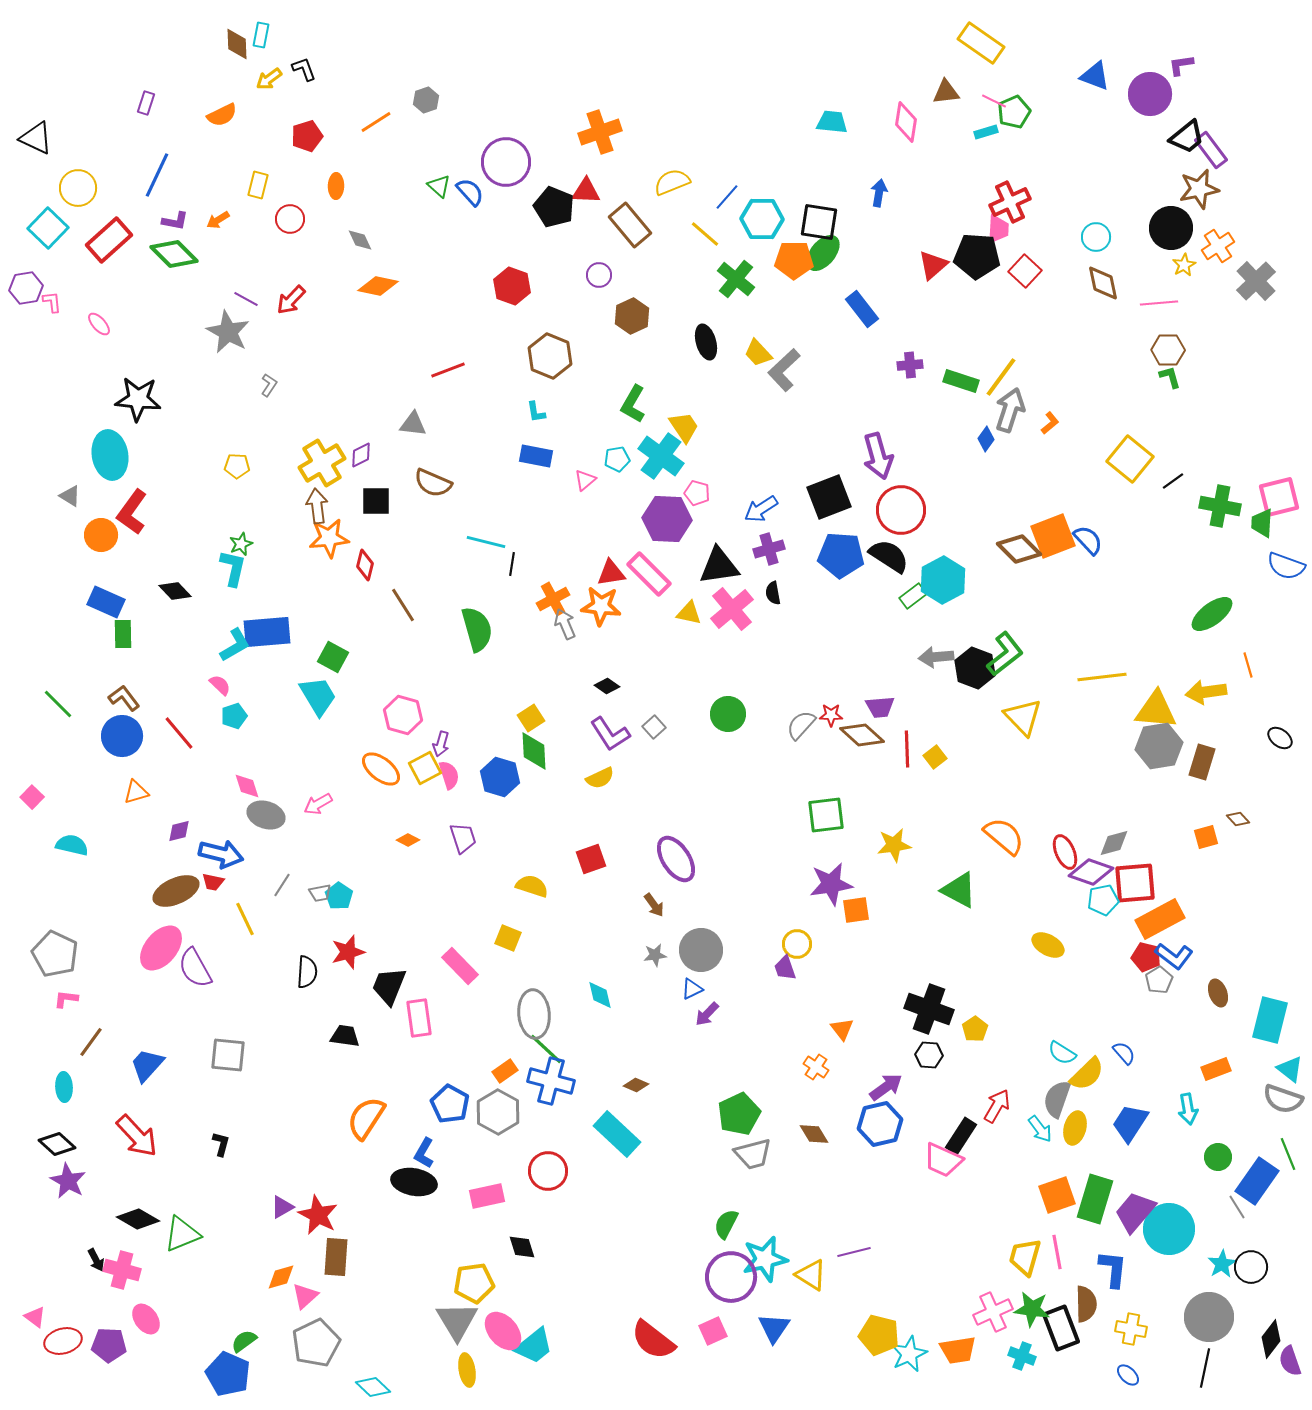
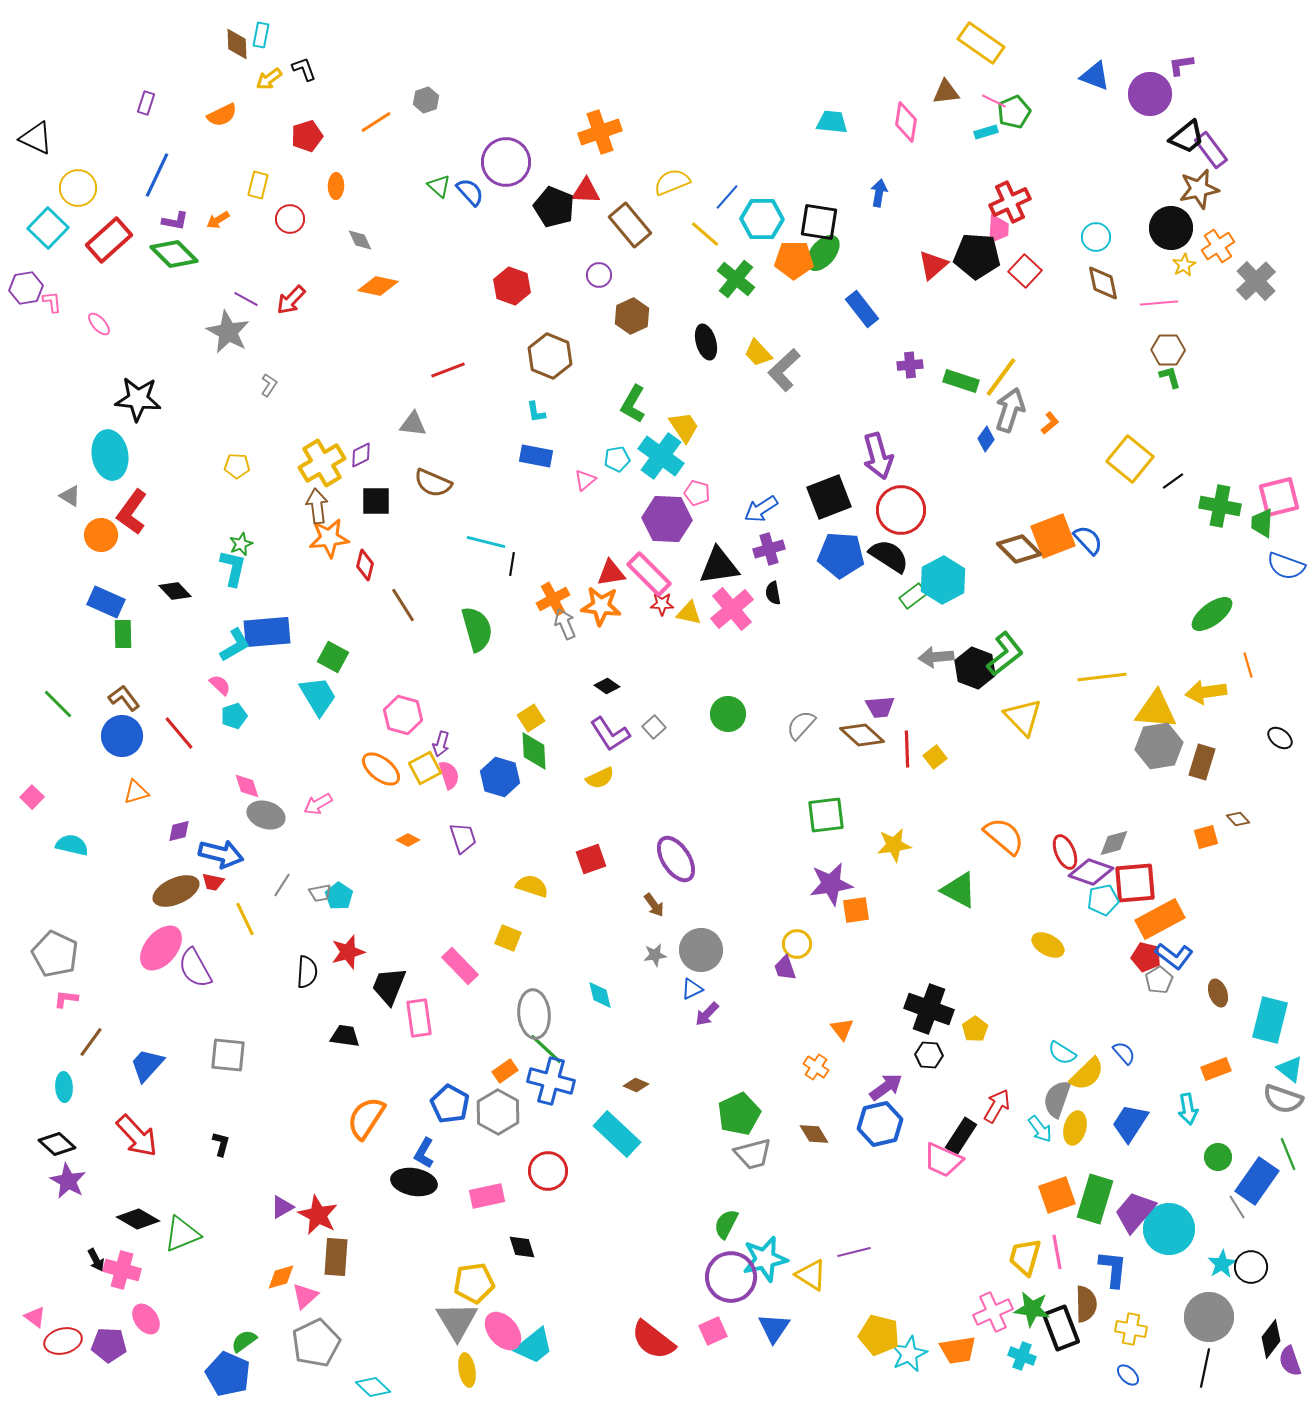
red star at (831, 715): moved 169 px left, 111 px up
